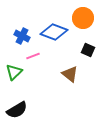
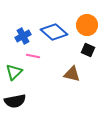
orange circle: moved 4 px right, 7 px down
blue diamond: rotated 20 degrees clockwise
blue cross: moved 1 px right; rotated 35 degrees clockwise
pink line: rotated 32 degrees clockwise
brown triangle: moved 2 px right; rotated 24 degrees counterclockwise
black semicircle: moved 2 px left, 9 px up; rotated 20 degrees clockwise
